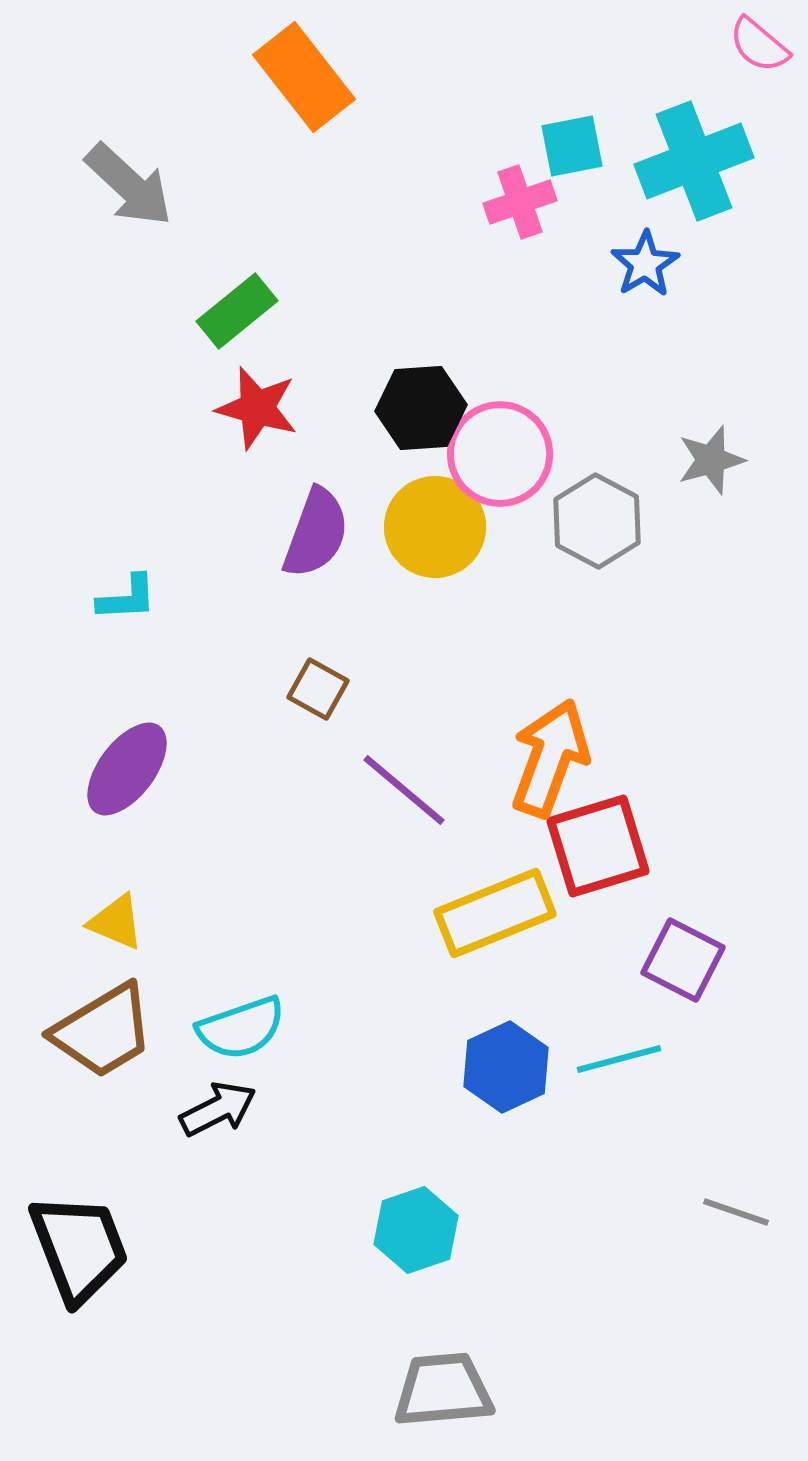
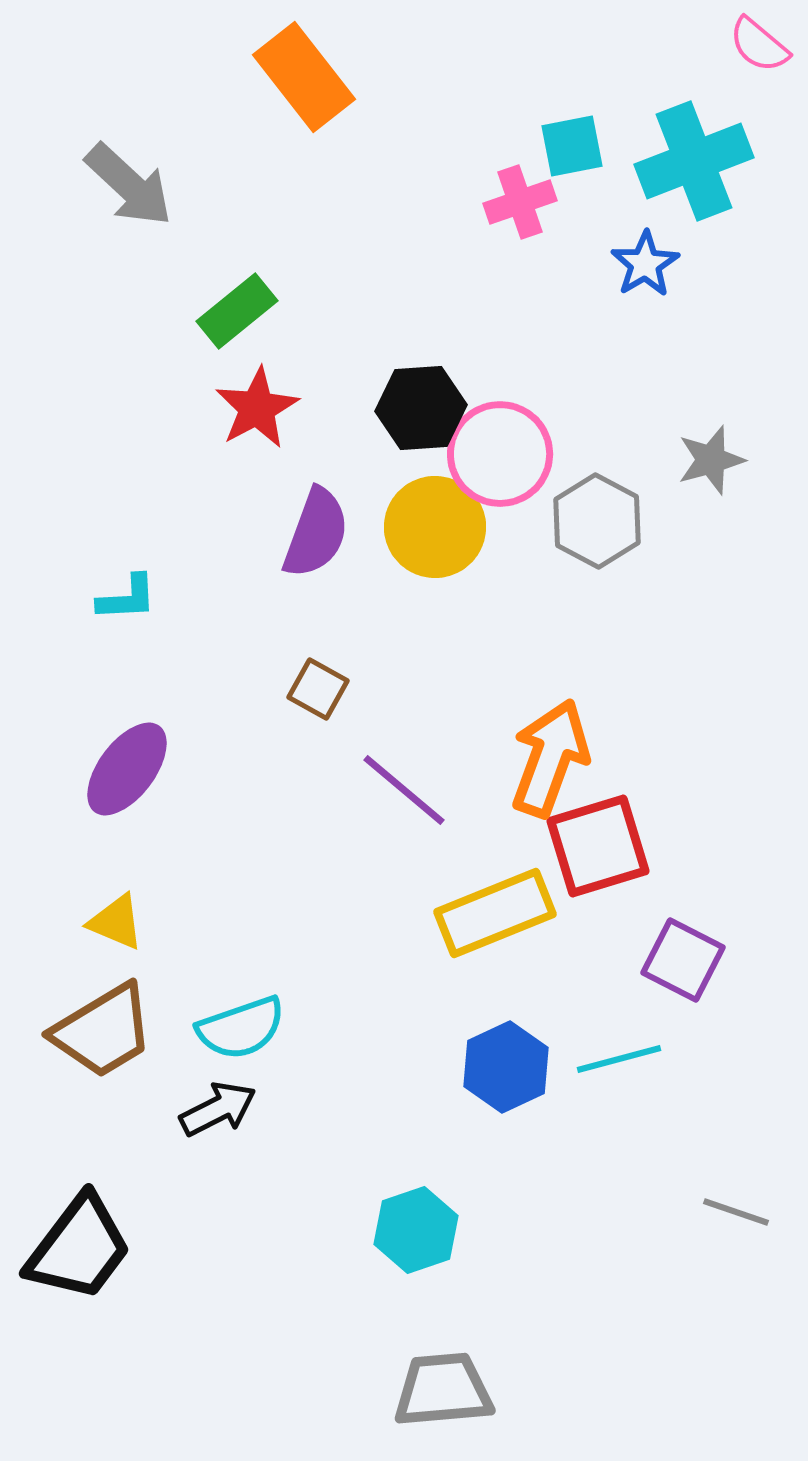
red star: rotated 28 degrees clockwise
black trapezoid: rotated 58 degrees clockwise
